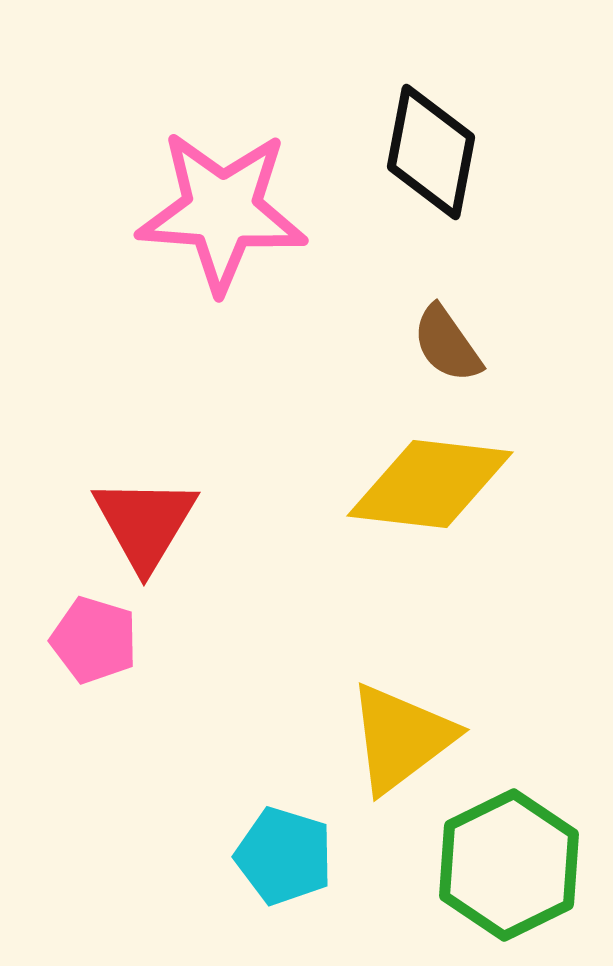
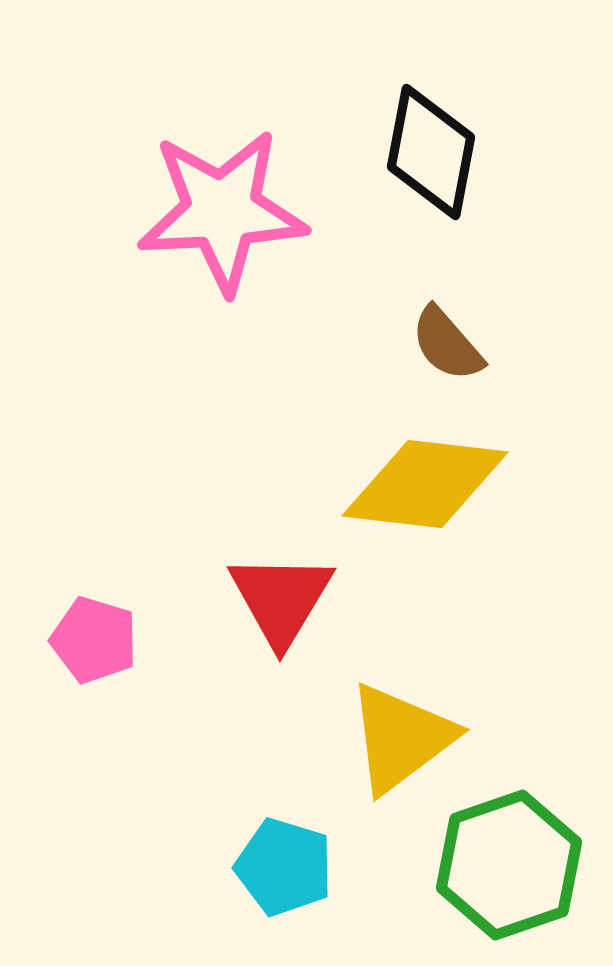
pink star: rotated 7 degrees counterclockwise
brown semicircle: rotated 6 degrees counterclockwise
yellow diamond: moved 5 px left
red triangle: moved 136 px right, 76 px down
cyan pentagon: moved 11 px down
green hexagon: rotated 7 degrees clockwise
